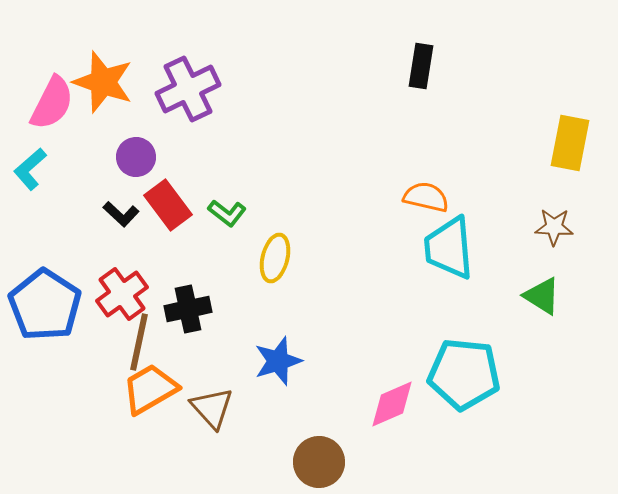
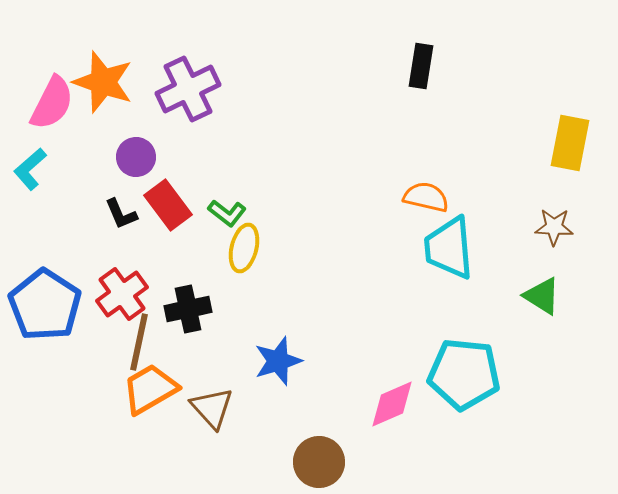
black L-shape: rotated 24 degrees clockwise
yellow ellipse: moved 31 px left, 10 px up
